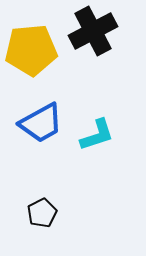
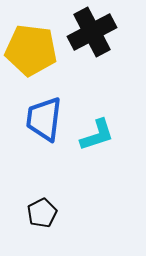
black cross: moved 1 px left, 1 px down
yellow pentagon: rotated 12 degrees clockwise
blue trapezoid: moved 3 px right, 4 px up; rotated 126 degrees clockwise
